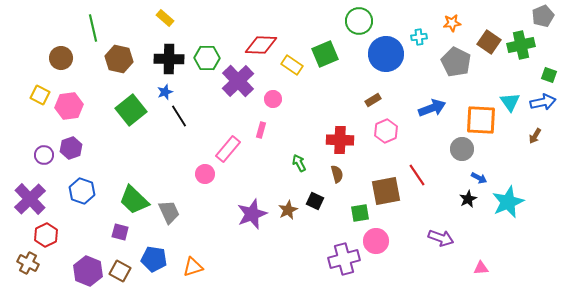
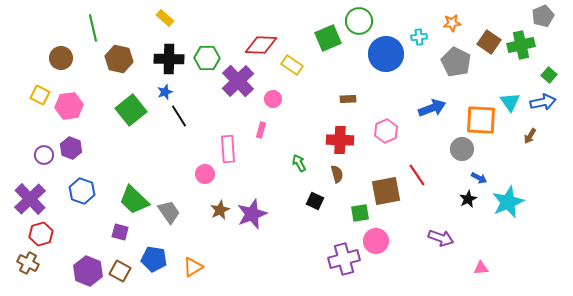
green square at (325, 54): moved 3 px right, 16 px up
green square at (549, 75): rotated 21 degrees clockwise
brown rectangle at (373, 100): moved 25 px left, 1 px up; rotated 28 degrees clockwise
brown arrow at (535, 136): moved 5 px left
purple hexagon at (71, 148): rotated 20 degrees counterclockwise
pink rectangle at (228, 149): rotated 44 degrees counterclockwise
brown star at (288, 210): moved 68 px left
gray trapezoid at (169, 212): rotated 10 degrees counterclockwise
red hexagon at (46, 235): moved 5 px left, 1 px up; rotated 10 degrees clockwise
orange triangle at (193, 267): rotated 15 degrees counterclockwise
